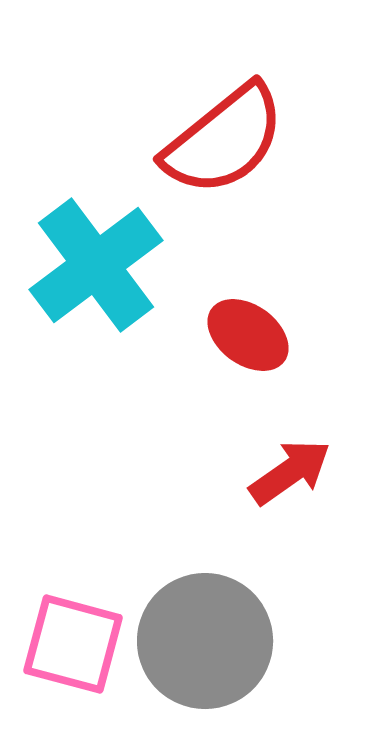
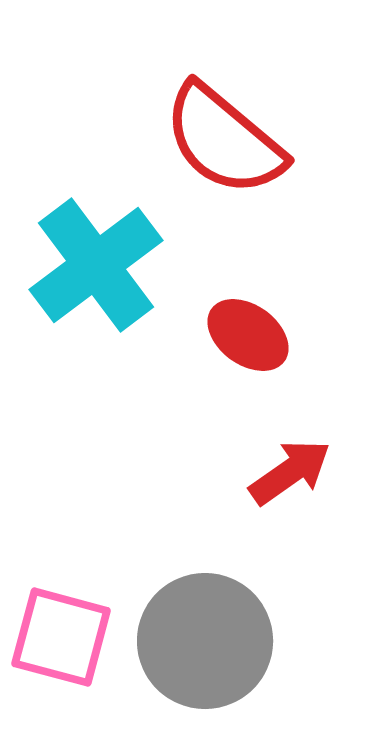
red semicircle: rotated 79 degrees clockwise
pink square: moved 12 px left, 7 px up
